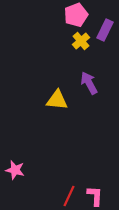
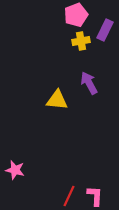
yellow cross: rotated 30 degrees clockwise
